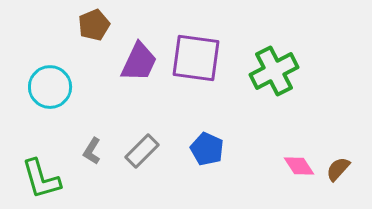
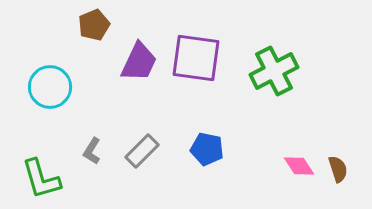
blue pentagon: rotated 12 degrees counterclockwise
brown semicircle: rotated 120 degrees clockwise
